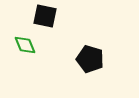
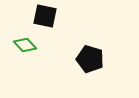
green diamond: rotated 20 degrees counterclockwise
